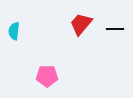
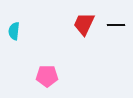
red trapezoid: moved 3 px right; rotated 15 degrees counterclockwise
black line: moved 1 px right, 4 px up
